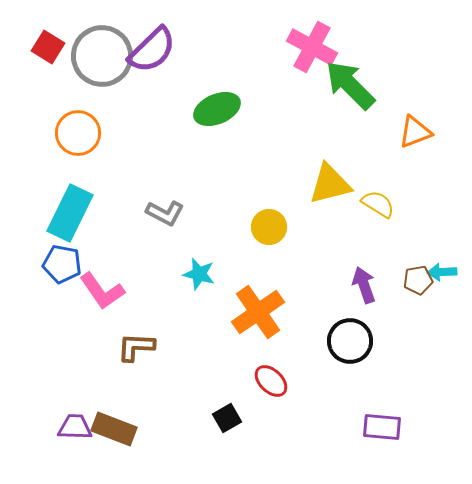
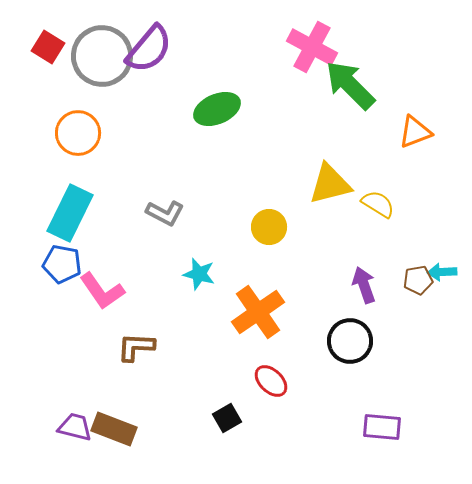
purple semicircle: moved 3 px left, 1 px up; rotated 6 degrees counterclockwise
purple trapezoid: rotated 12 degrees clockwise
